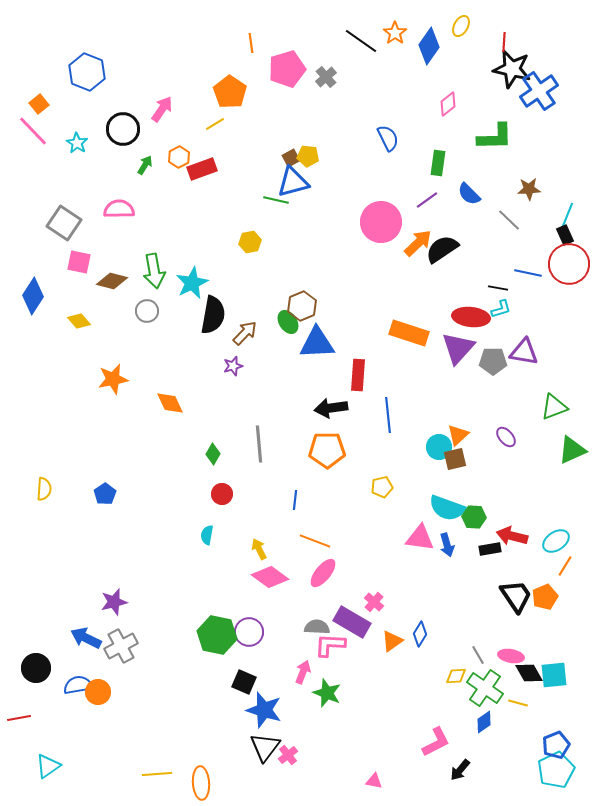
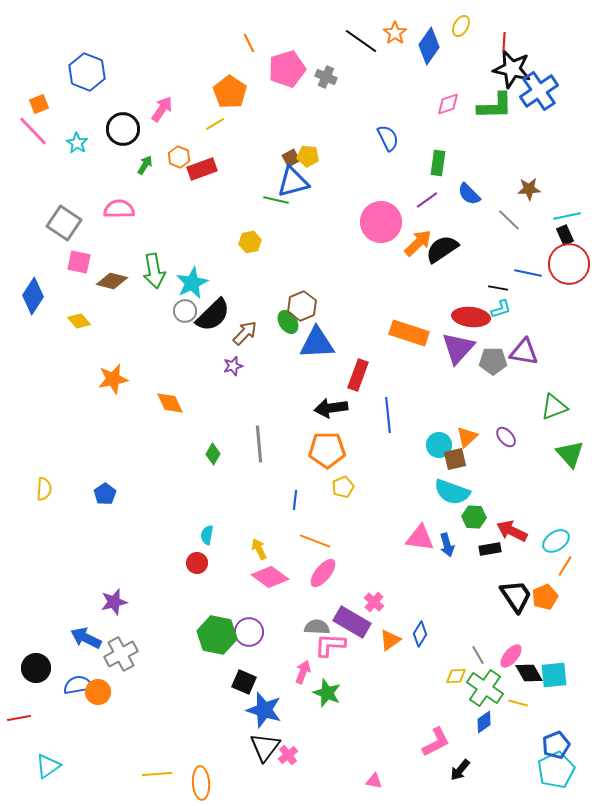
orange line at (251, 43): moved 2 px left; rotated 18 degrees counterclockwise
gray cross at (326, 77): rotated 25 degrees counterclockwise
orange square at (39, 104): rotated 18 degrees clockwise
pink diamond at (448, 104): rotated 20 degrees clockwise
green L-shape at (495, 137): moved 31 px up
orange hexagon at (179, 157): rotated 10 degrees counterclockwise
cyan line at (567, 216): rotated 56 degrees clockwise
gray circle at (147, 311): moved 38 px right
black semicircle at (213, 315): rotated 36 degrees clockwise
red rectangle at (358, 375): rotated 16 degrees clockwise
orange triangle at (458, 435): moved 9 px right, 2 px down
cyan circle at (439, 447): moved 2 px up
green triangle at (572, 450): moved 2 px left, 4 px down; rotated 48 degrees counterclockwise
yellow pentagon at (382, 487): moved 39 px left; rotated 10 degrees counterclockwise
red circle at (222, 494): moved 25 px left, 69 px down
cyan semicircle at (447, 508): moved 5 px right, 16 px up
red arrow at (512, 536): moved 5 px up; rotated 12 degrees clockwise
orange triangle at (392, 641): moved 2 px left, 1 px up
gray cross at (121, 646): moved 8 px down
pink ellipse at (511, 656): rotated 60 degrees counterclockwise
